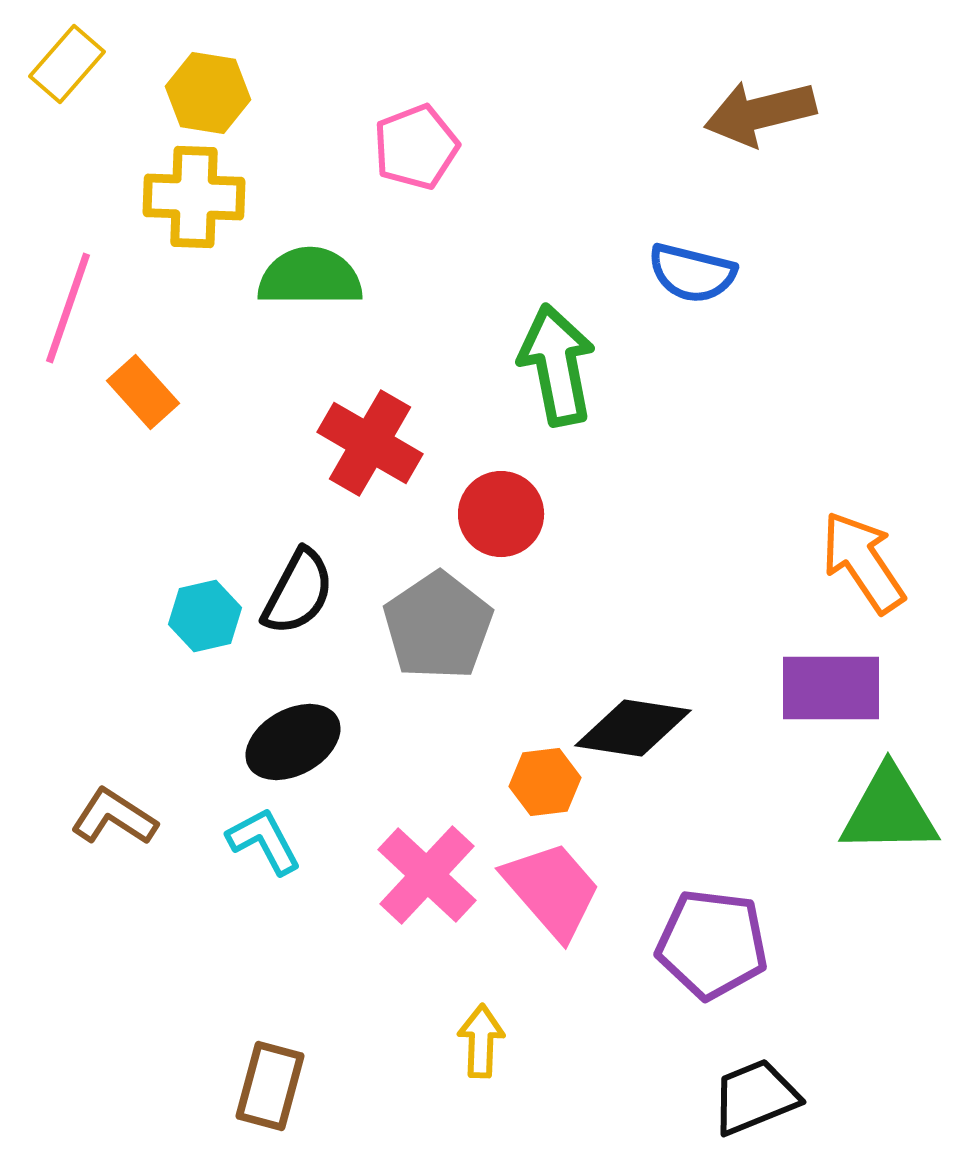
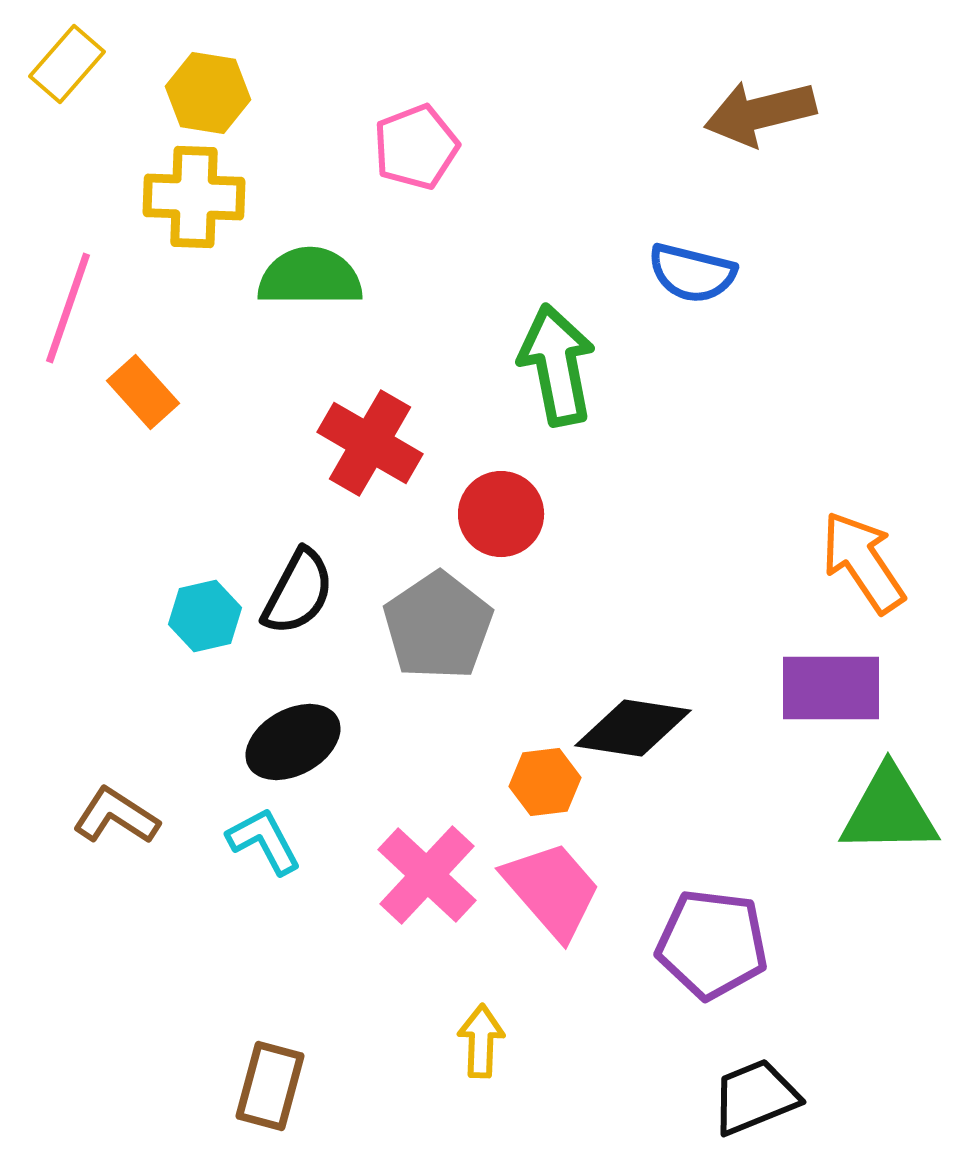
brown L-shape: moved 2 px right, 1 px up
